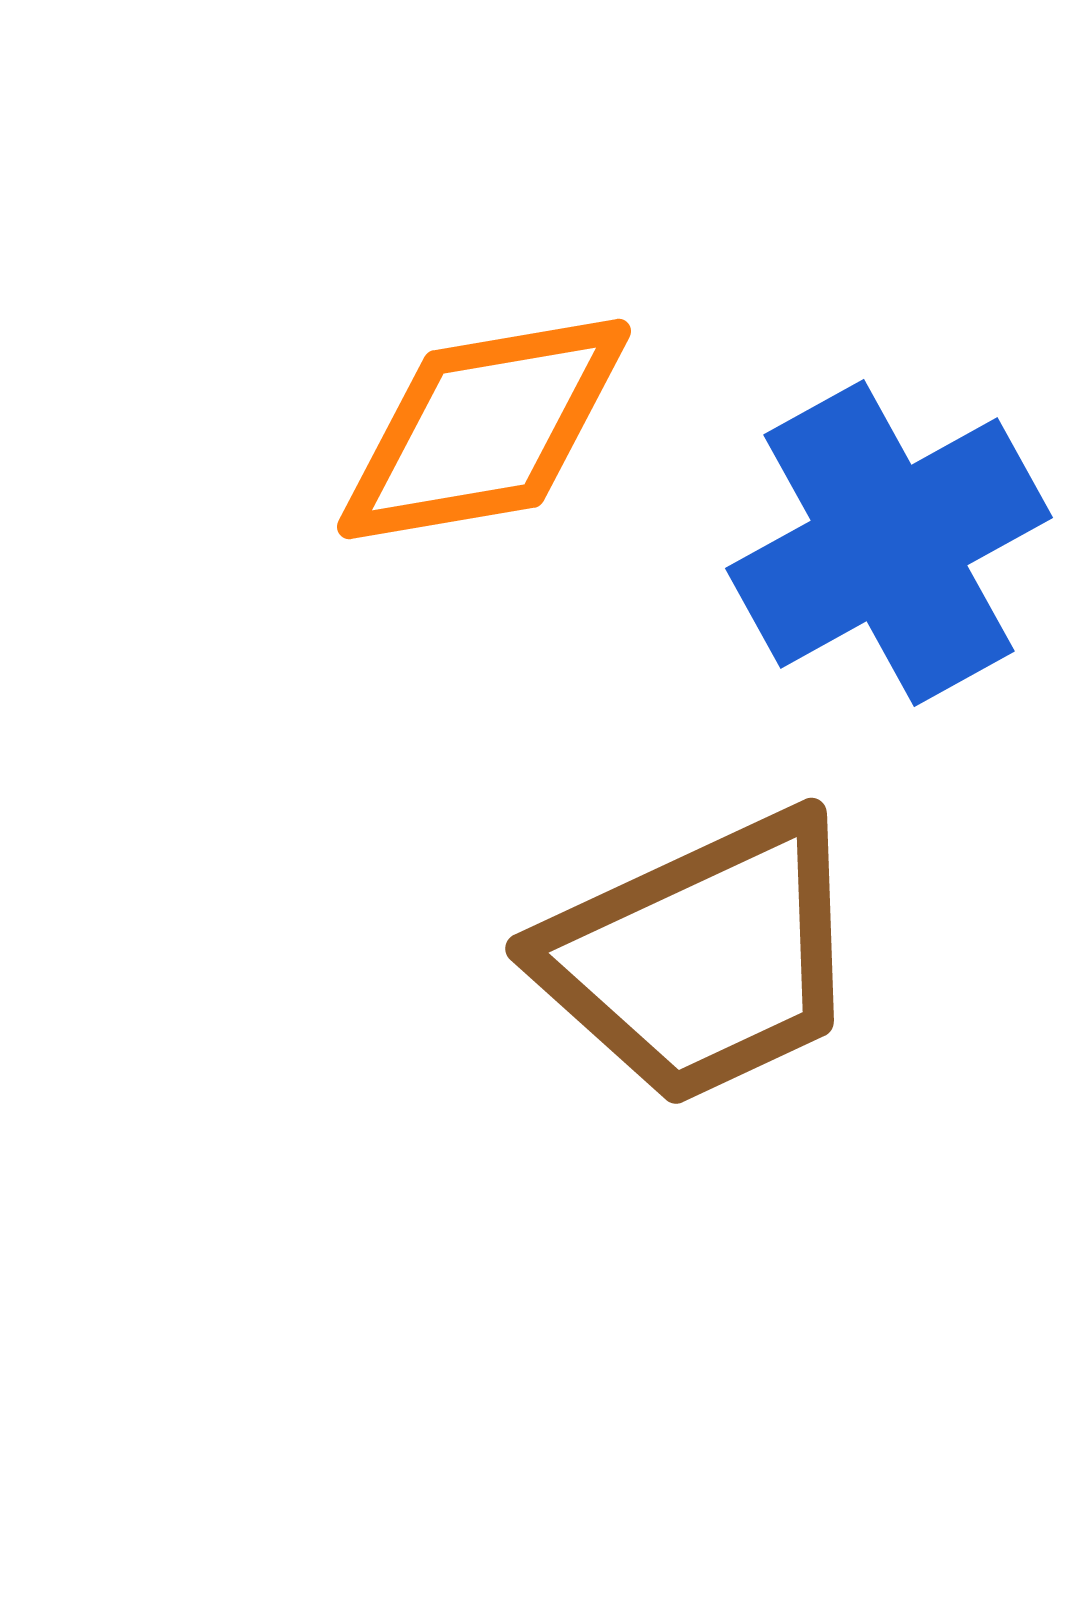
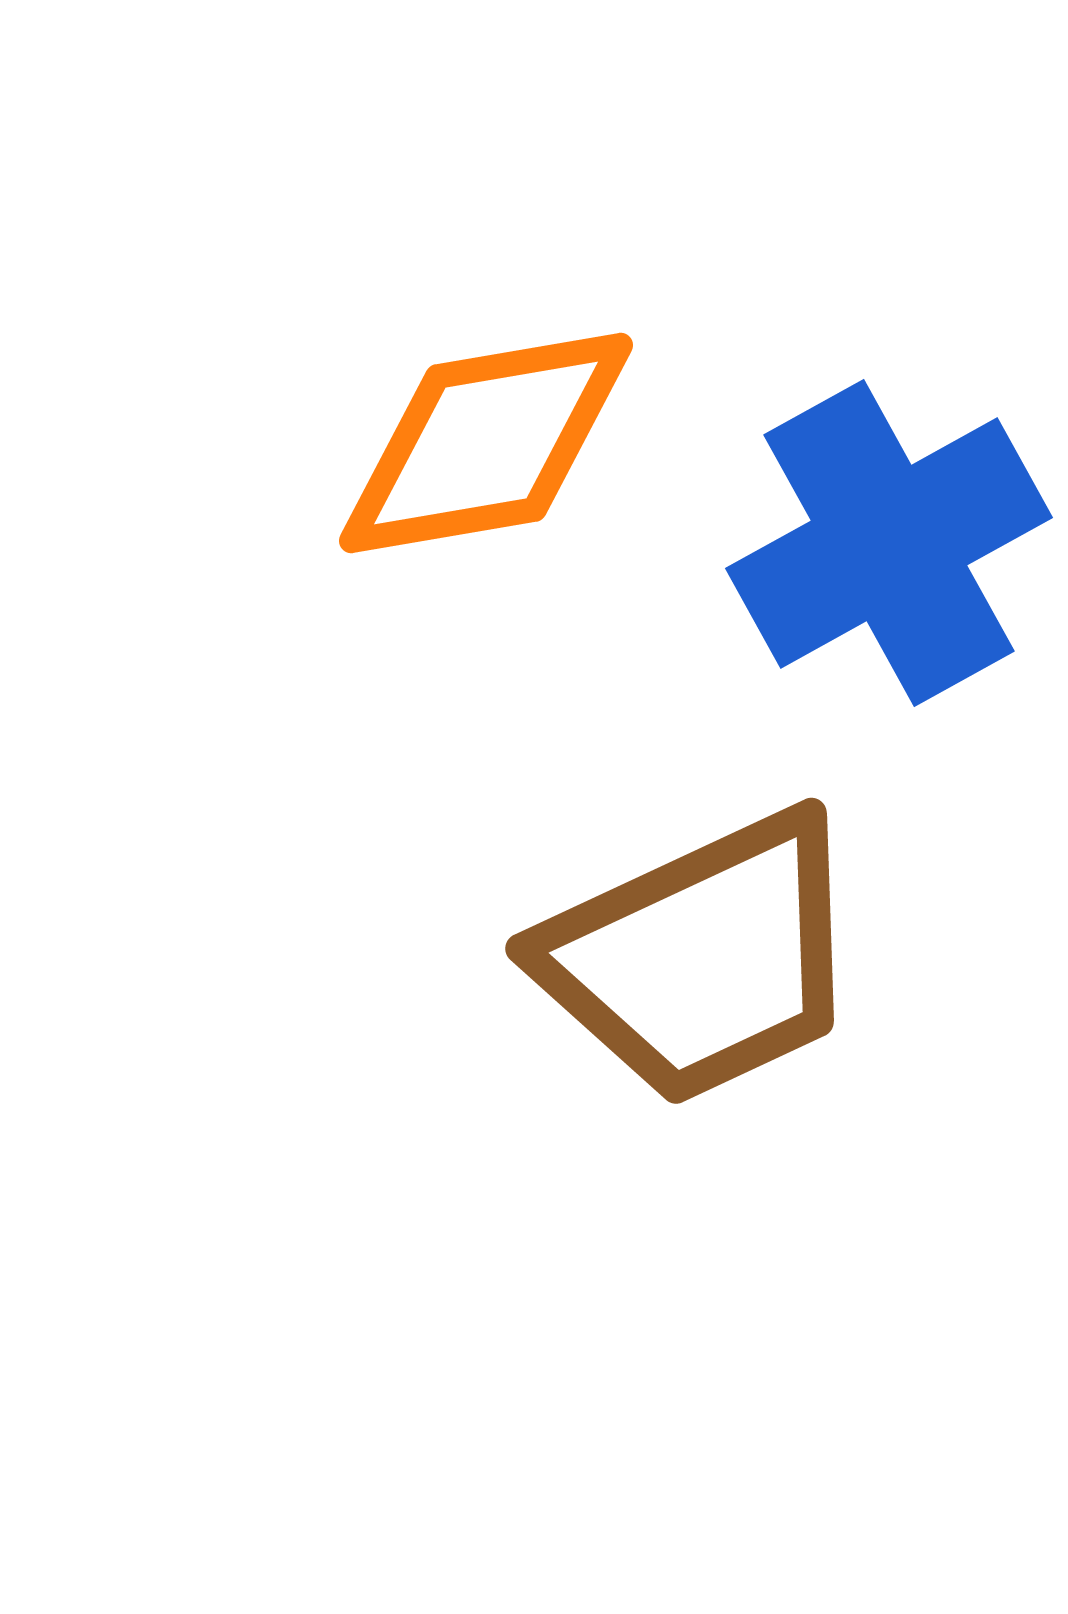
orange diamond: moved 2 px right, 14 px down
